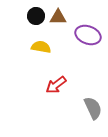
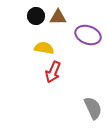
yellow semicircle: moved 3 px right, 1 px down
red arrow: moved 3 px left, 13 px up; rotated 30 degrees counterclockwise
